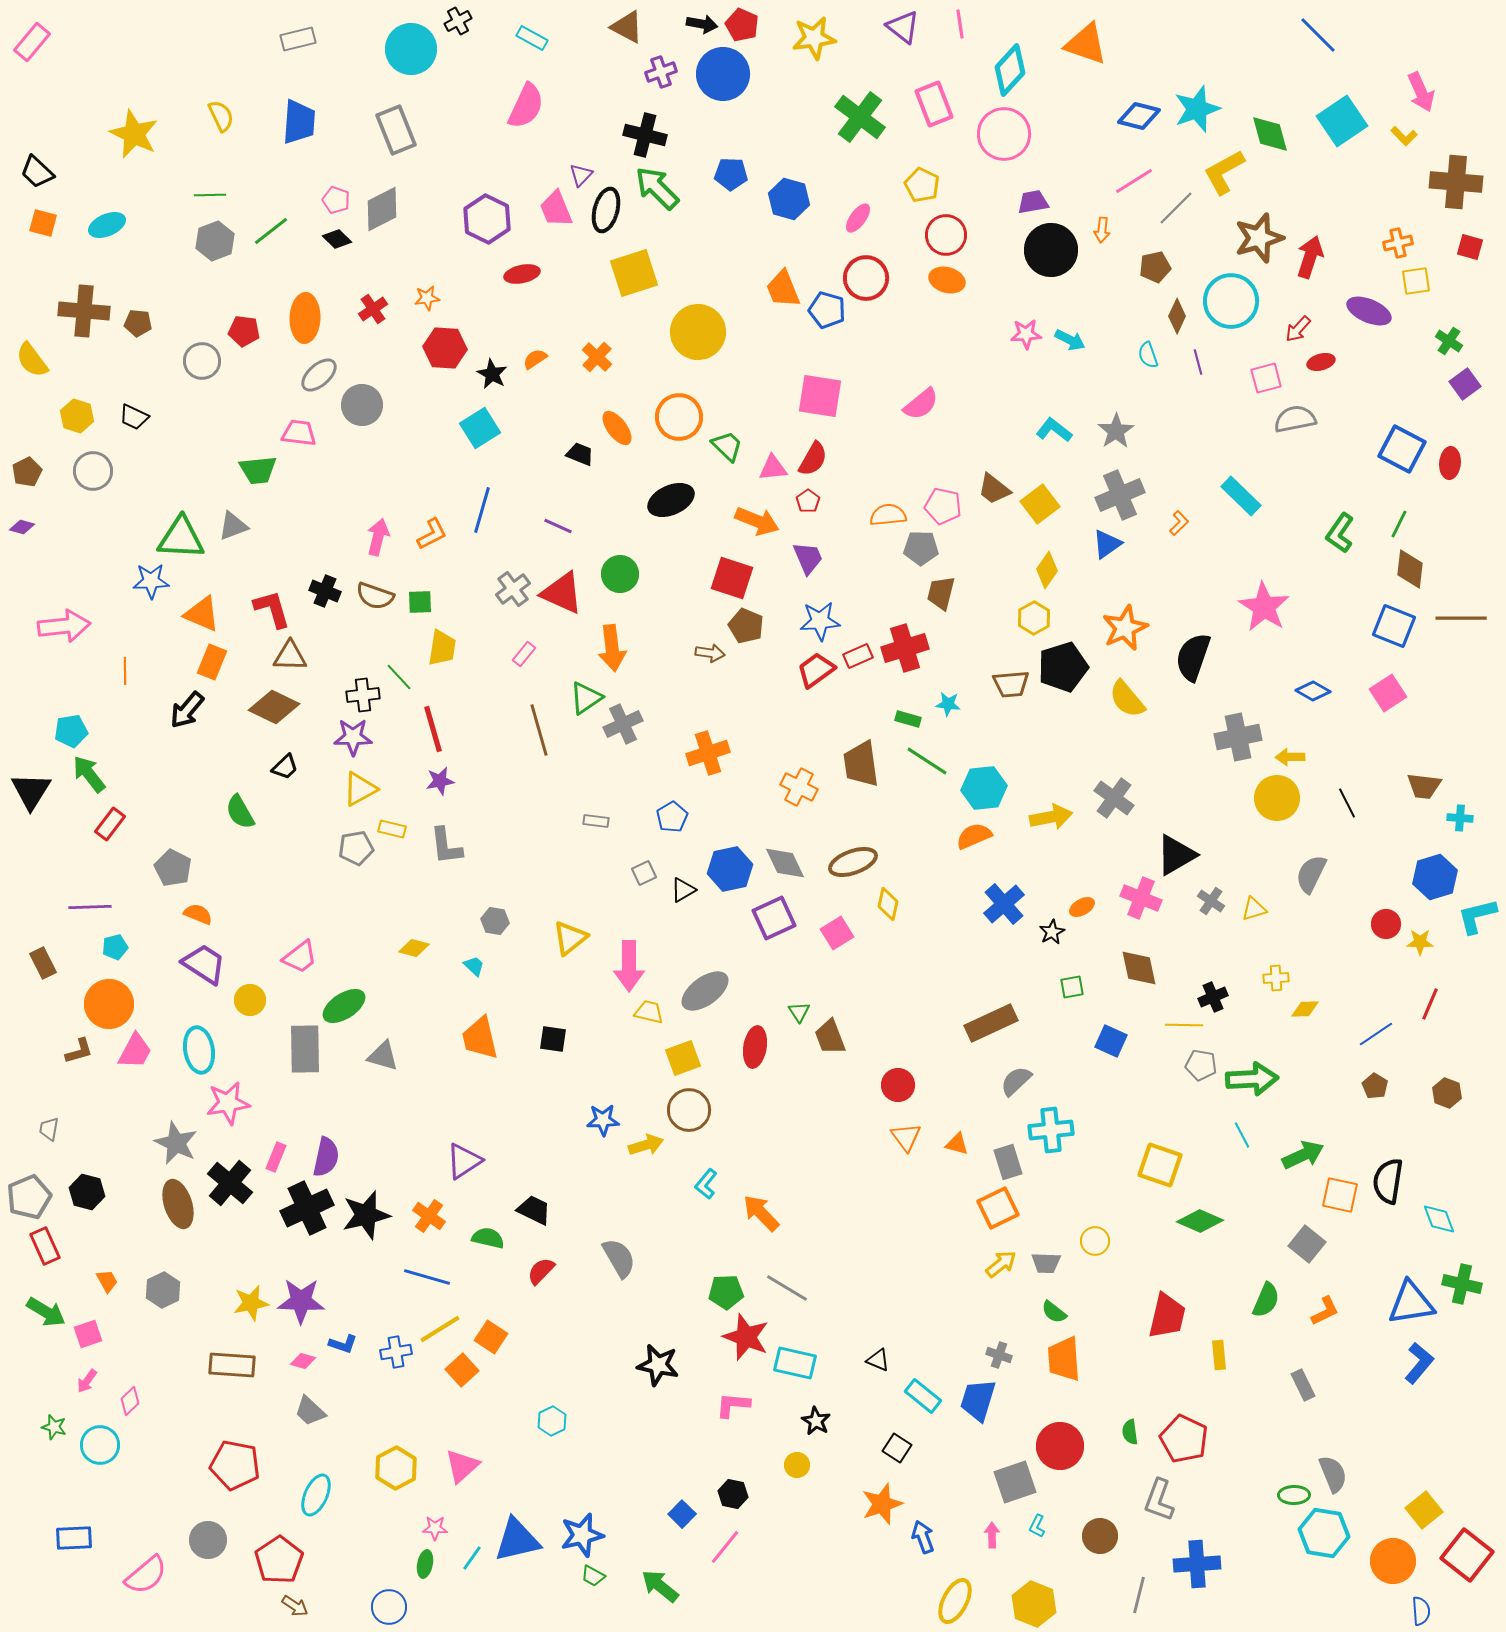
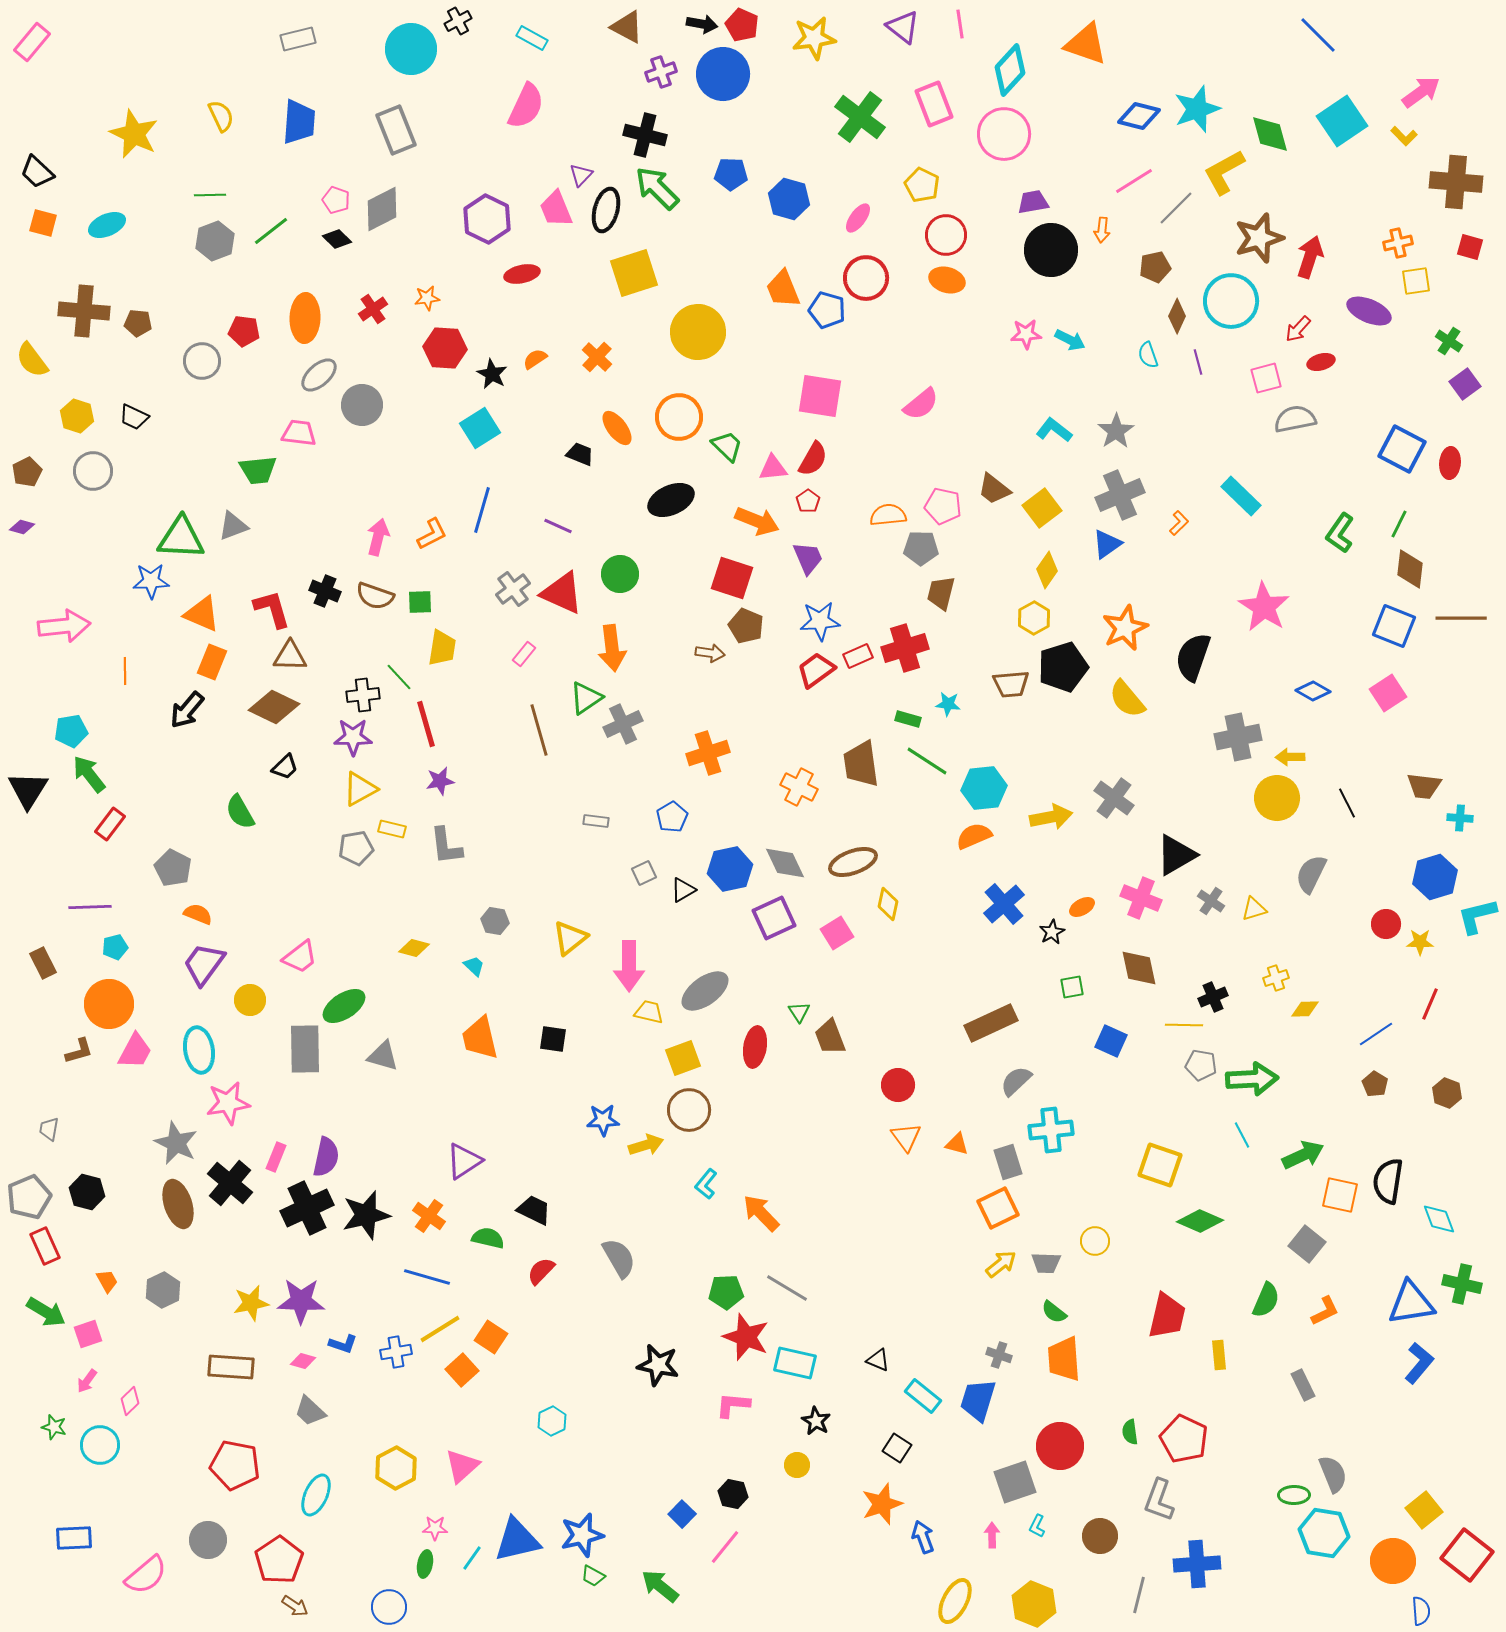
pink arrow at (1421, 92): rotated 102 degrees counterclockwise
yellow square at (1040, 504): moved 2 px right, 4 px down
red line at (433, 729): moved 7 px left, 5 px up
black triangle at (31, 791): moved 3 px left, 1 px up
purple trapezoid at (204, 964): rotated 87 degrees counterclockwise
yellow cross at (1276, 978): rotated 15 degrees counterclockwise
brown pentagon at (1375, 1086): moved 2 px up
brown rectangle at (232, 1365): moved 1 px left, 2 px down
